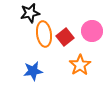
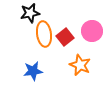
orange star: rotated 15 degrees counterclockwise
